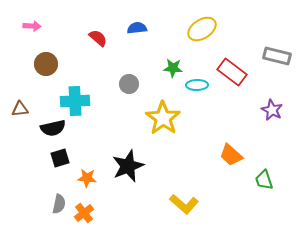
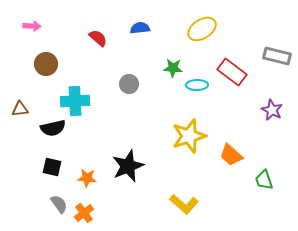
blue semicircle: moved 3 px right
yellow star: moved 26 px right, 18 px down; rotated 20 degrees clockwise
black square: moved 8 px left, 9 px down; rotated 30 degrees clockwise
gray semicircle: rotated 48 degrees counterclockwise
